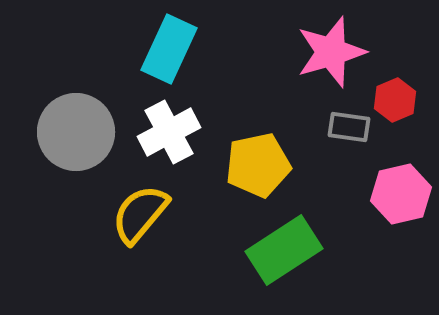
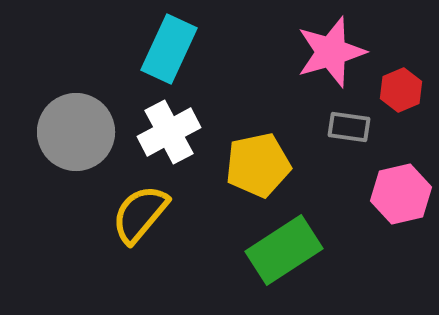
red hexagon: moved 6 px right, 10 px up
